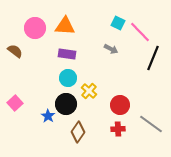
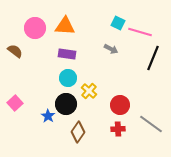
pink line: rotated 30 degrees counterclockwise
